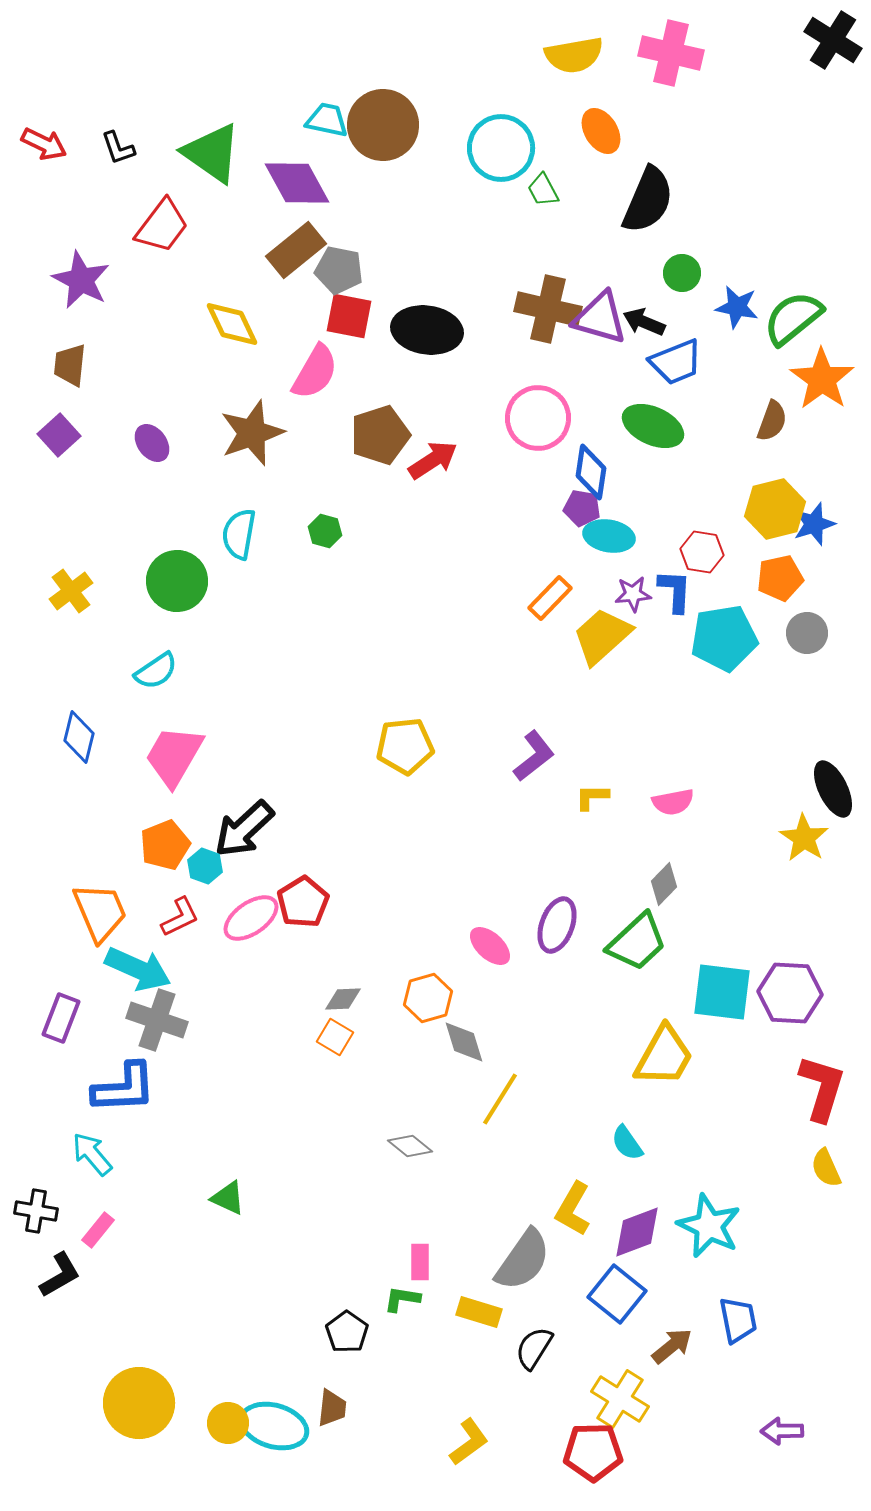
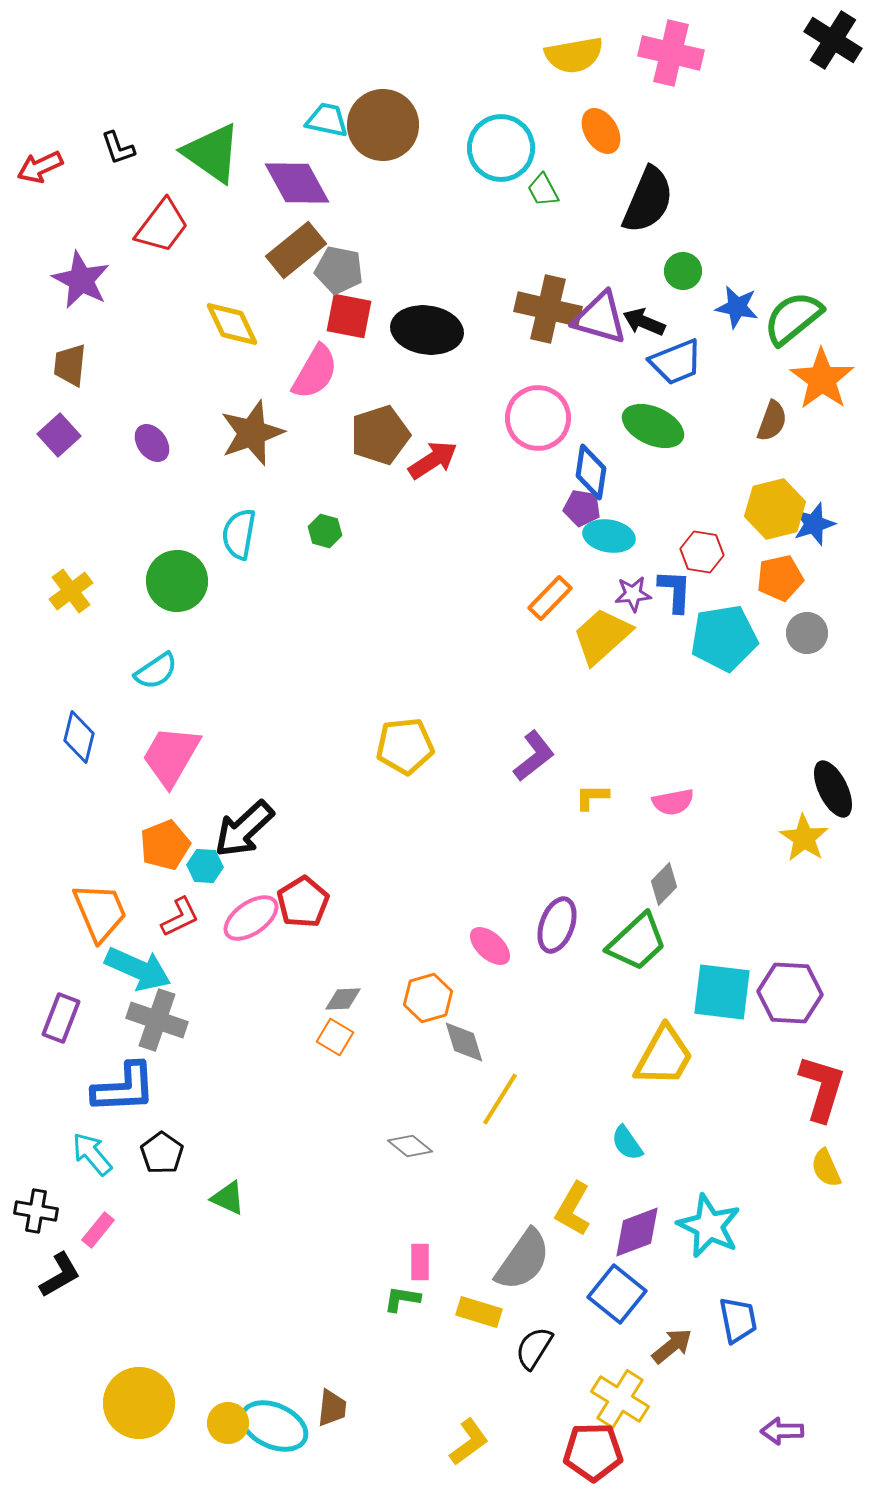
red arrow at (44, 144): moved 4 px left, 23 px down; rotated 129 degrees clockwise
green circle at (682, 273): moved 1 px right, 2 px up
pink trapezoid at (174, 756): moved 3 px left
cyan hexagon at (205, 866): rotated 16 degrees counterclockwise
black pentagon at (347, 1332): moved 185 px left, 179 px up
cyan ellipse at (274, 1426): rotated 8 degrees clockwise
